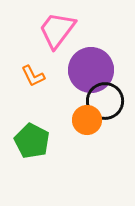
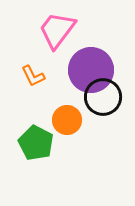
black circle: moved 2 px left, 4 px up
orange circle: moved 20 px left
green pentagon: moved 4 px right, 2 px down
